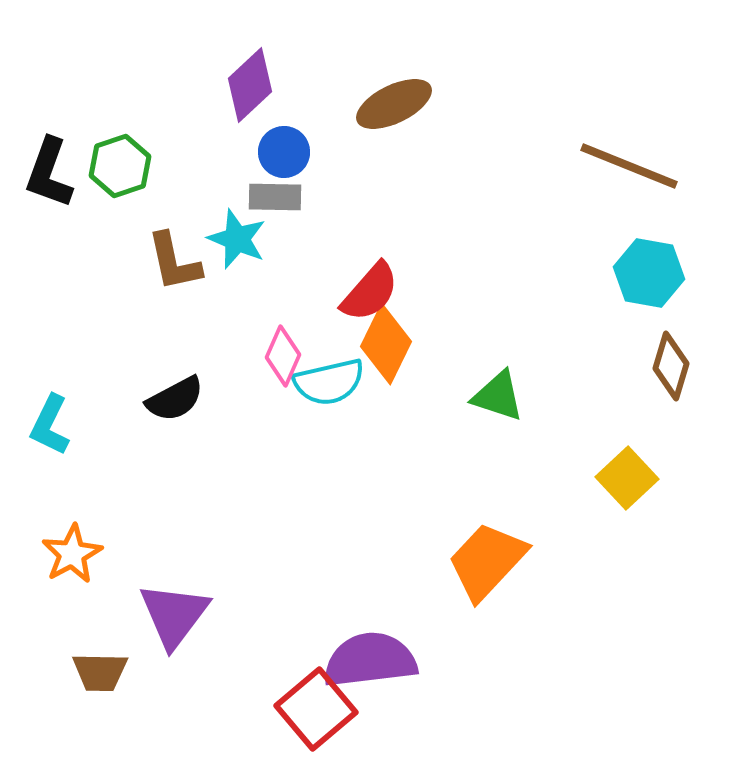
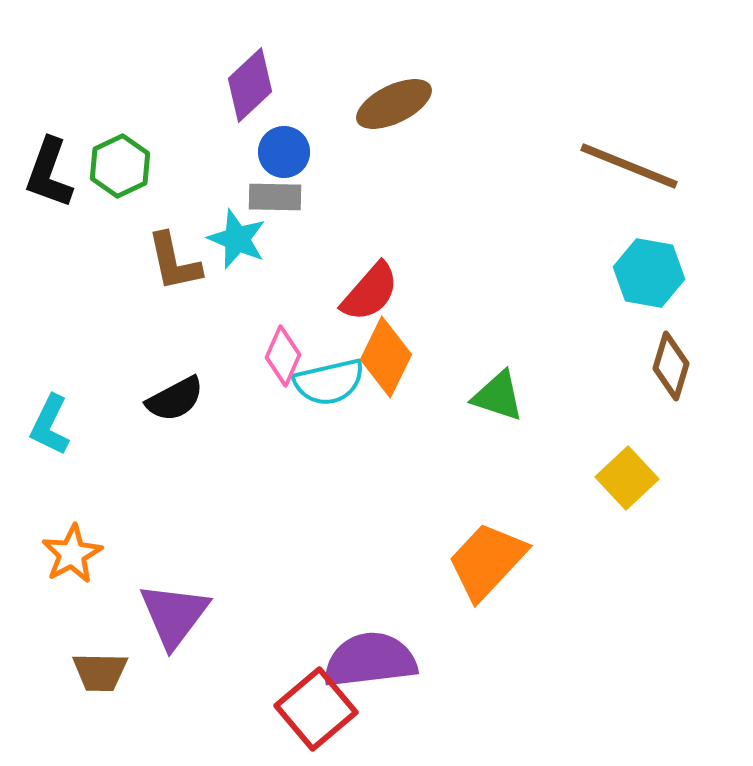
green hexagon: rotated 6 degrees counterclockwise
orange diamond: moved 13 px down
